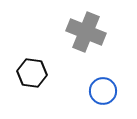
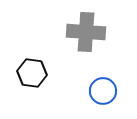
gray cross: rotated 18 degrees counterclockwise
